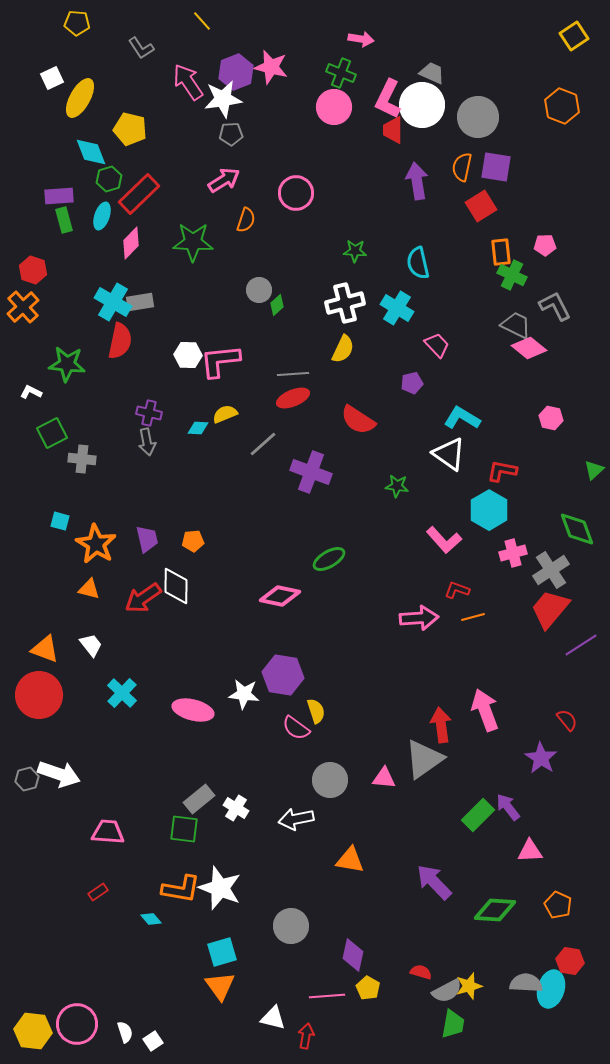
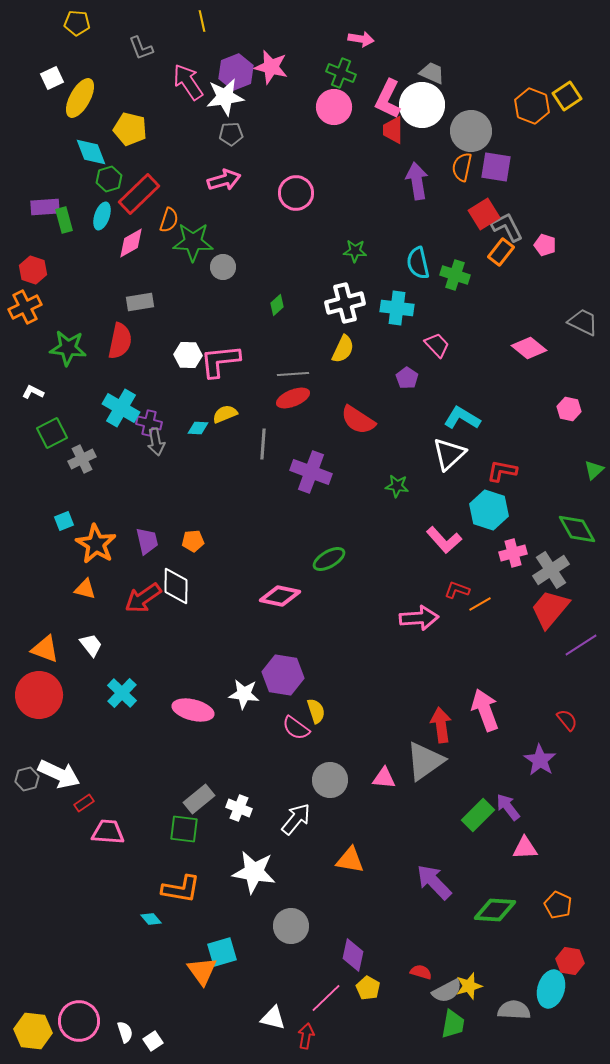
yellow line at (202, 21): rotated 30 degrees clockwise
yellow square at (574, 36): moved 7 px left, 60 px down
gray L-shape at (141, 48): rotated 12 degrees clockwise
white star at (223, 99): moved 2 px right, 2 px up
orange hexagon at (562, 106): moved 30 px left
gray circle at (478, 117): moved 7 px left, 14 px down
pink arrow at (224, 180): rotated 16 degrees clockwise
purple rectangle at (59, 196): moved 14 px left, 11 px down
red square at (481, 206): moved 3 px right, 8 px down
orange semicircle at (246, 220): moved 77 px left
pink diamond at (131, 243): rotated 16 degrees clockwise
pink pentagon at (545, 245): rotated 20 degrees clockwise
orange rectangle at (501, 252): rotated 44 degrees clockwise
green cross at (512, 275): moved 57 px left; rotated 8 degrees counterclockwise
gray circle at (259, 290): moved 36 px left, 23 px up
cyan cross at (113, 302): moved 8 px right, 106 px down
gray L-shape at (555, 306): moved 48 px left, 79 px up
orange cross at (23, 307): moved 2 px right; rotated 16 degrees clockwise
cyan cross at (397, 308): rotated 24 degrees counterclockwise
gray trapezoid at (516, 325): moved 67 px right, 3 px up
green star at (67, 364): moved 1 px right, 16 px up
purple pentagon at (412, 383): moved 5 px left, 5 px up; rotated 25 degrees counterclockwise
white L-shape at (31, 392): moved 2 px right
purple cross at (149, 413): moved 10 px down
pink hexagon at (551, 418): moved 18 px right, 9 px up
gray arrow at (147, 442): moved 9 px right
gray line at (263, 444): rotated 44 degrees counterclockwise
white triangle at (449, 454): rotated 42 degrees clockwise
gray cross at (82, 459): rotated 32 degrees counterclockwise
cyan hexagon at (489, 510): rotated 12 degrees counterclockwise
cyan square at (60, 521): moved 4 px right; rotated 36 degrees counterclockwise
green diamond at (577, 529): rotated 9 degrees counterclockwise
purple trapezoid at (147, 539): moved 2 px down
orange triangle at (89, 589): moved 4 px left
orange line at (473, 617): moved 7 px right, 13 px up; rotated 15 degrees counterclockwise
purple star at (541, 758): moved 1 px left, 2 px down
gray triangle at (424, 759): moved 1 px right, 2 px down
white arrow at (59, 774): rotated 6 degrees clockwise
white cross at (236, 808): moved 3 px right; rotated 10 degrees counterclockwise
white arrow at (296, 819): rotated 140 degrees clockwise
pink triangle at (530, 851): moved 5 px left, 3 px up
white star at (220, 888): moved 34 px right, 16 px up; rotated 12 degrees counterclockwise
red rectangle at (98, 892): moved 14 px left, 89 px up
gray semicircle at (526, 983): moved 12 px left, 27 px down
orange triangle at (220, 986): moved 18 px left, 15 px up
pink line at (327, 996): moved 1 px left, 2 px down; rotated 40 degrees counterclockwise
pink circle at (77, 1024): moved 2 px right, 3 px up
